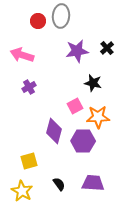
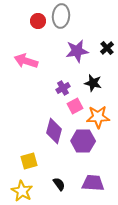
pink arrow: moved 4 px right, 6 px down
purple cross: moved 34 px right, 1 px down
